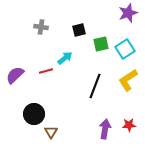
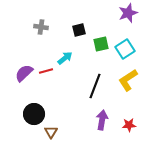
purple semicircle: moved 9 px right, 2 px up
purple arrow: moved 3 px left, 9 px up
